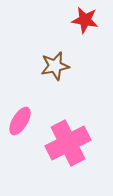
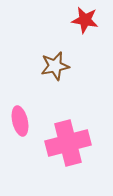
pink ellipse: rotated 44 degrees counterclockwise
pink cross: rotated 12 degrees clockwise
